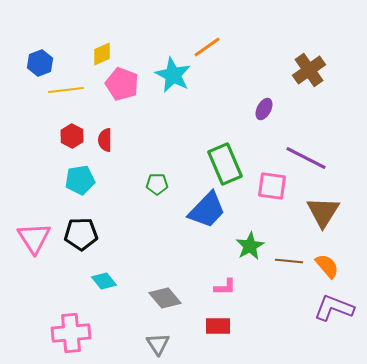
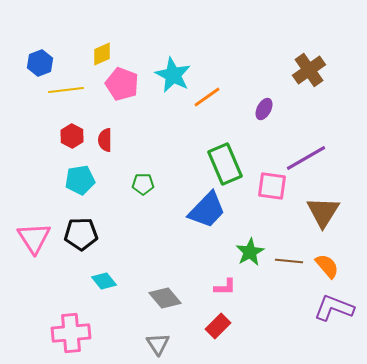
orange line: moved 50 px down
purple line: rotated 57 degrees counterclockwise
green pentagon: moved 14 px left
green star: moved 6 px down
red rectangle: rotated 45 degrees counterclockwise
